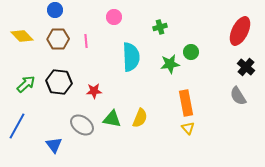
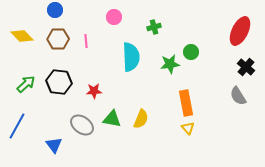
green cross: moved 6 px left
yellow semicircle: moved 1 px right, 1 px down
